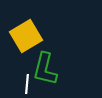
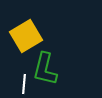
white line: moved 3 px left
